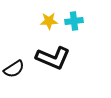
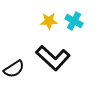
cyan cross: rotated 36 degrees clockwise
black L-shape: rotated 20 degrees clockwise
